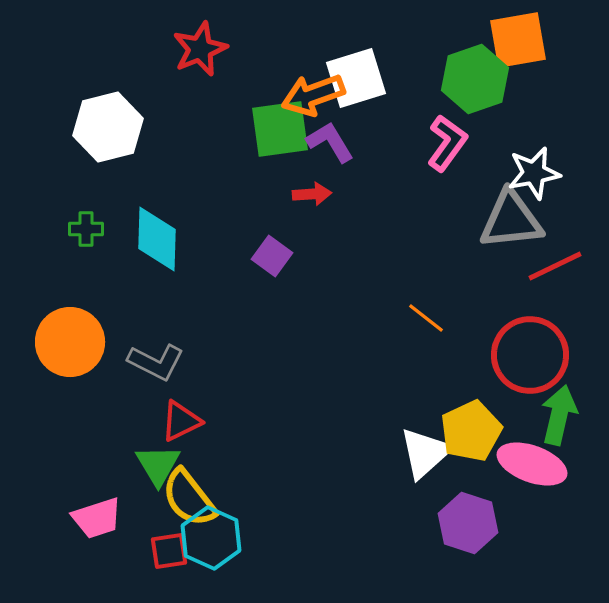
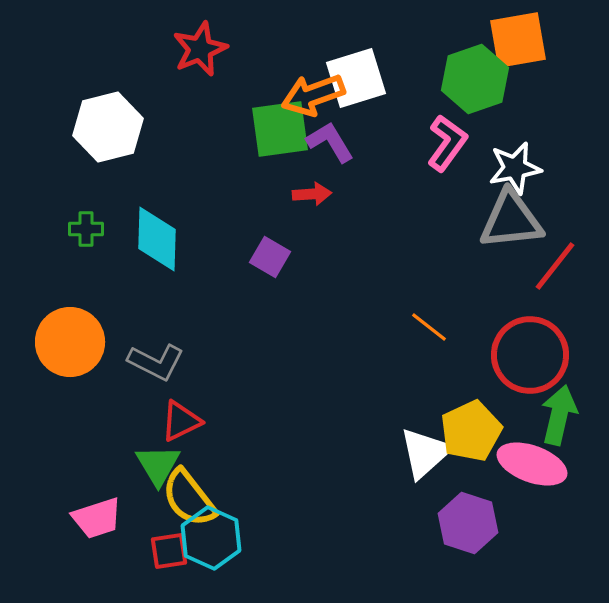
white star: moved 19 px left, 5 px up
purple square: moved 2 px left, 1 px down; rotated 6 degrees counterclockwise
red line: rotated 26 degrees counterclockwise
orange line: moved 3 px right, 9 px down
